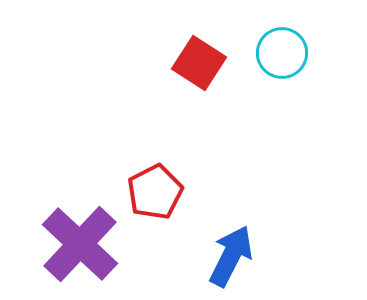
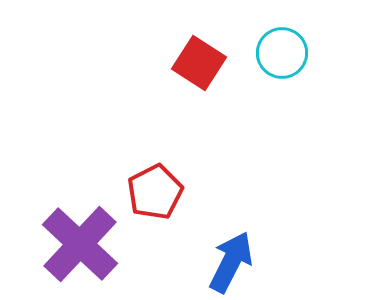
blue arrow: moved 6 px down
